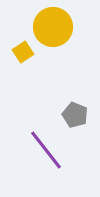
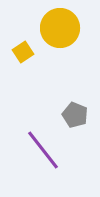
yellow circle: moved 7 px right, 1 px down
purple line: moved 3 px left
